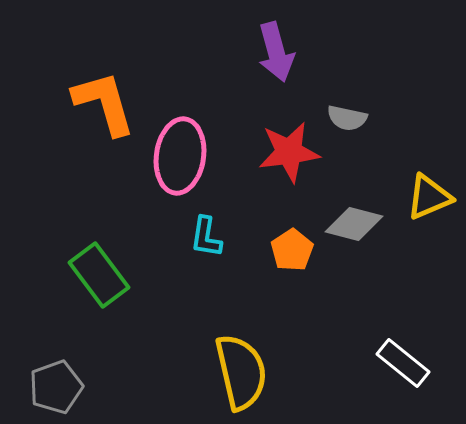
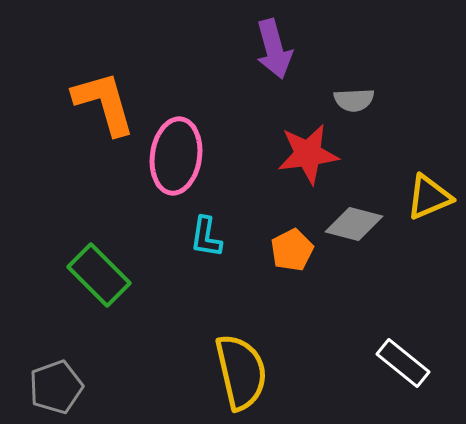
purple arrow: moved 2 px left, 3 px up
gray semicircle: moved 7 px right, 18 px up; rotated 15 degrees counterclockwise
red star: moved 19 px right, 2 px down
pink ellipse: moved 4 px left
orange pentagon: rotated 6 degrees clockwise
green rectangle: rotated 8 degrees counterclockwise
